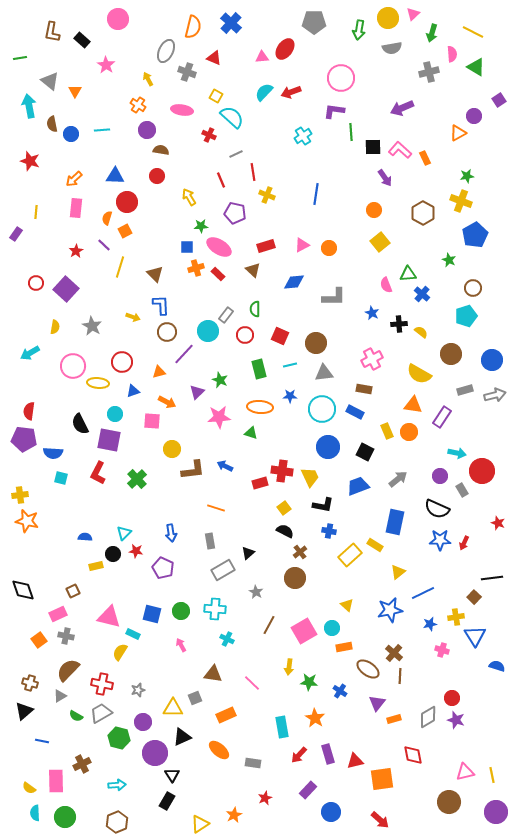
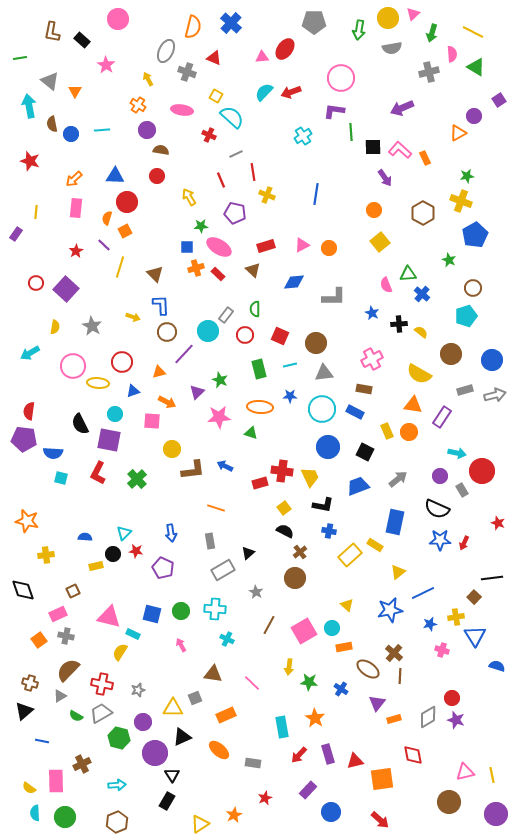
yellow cross at (20, 495): moved 26 px right, 60 px down
blue cross at (340, 691): moved 1 px right, 2 px up
purple circle at (496, 812): moved 2 px down
